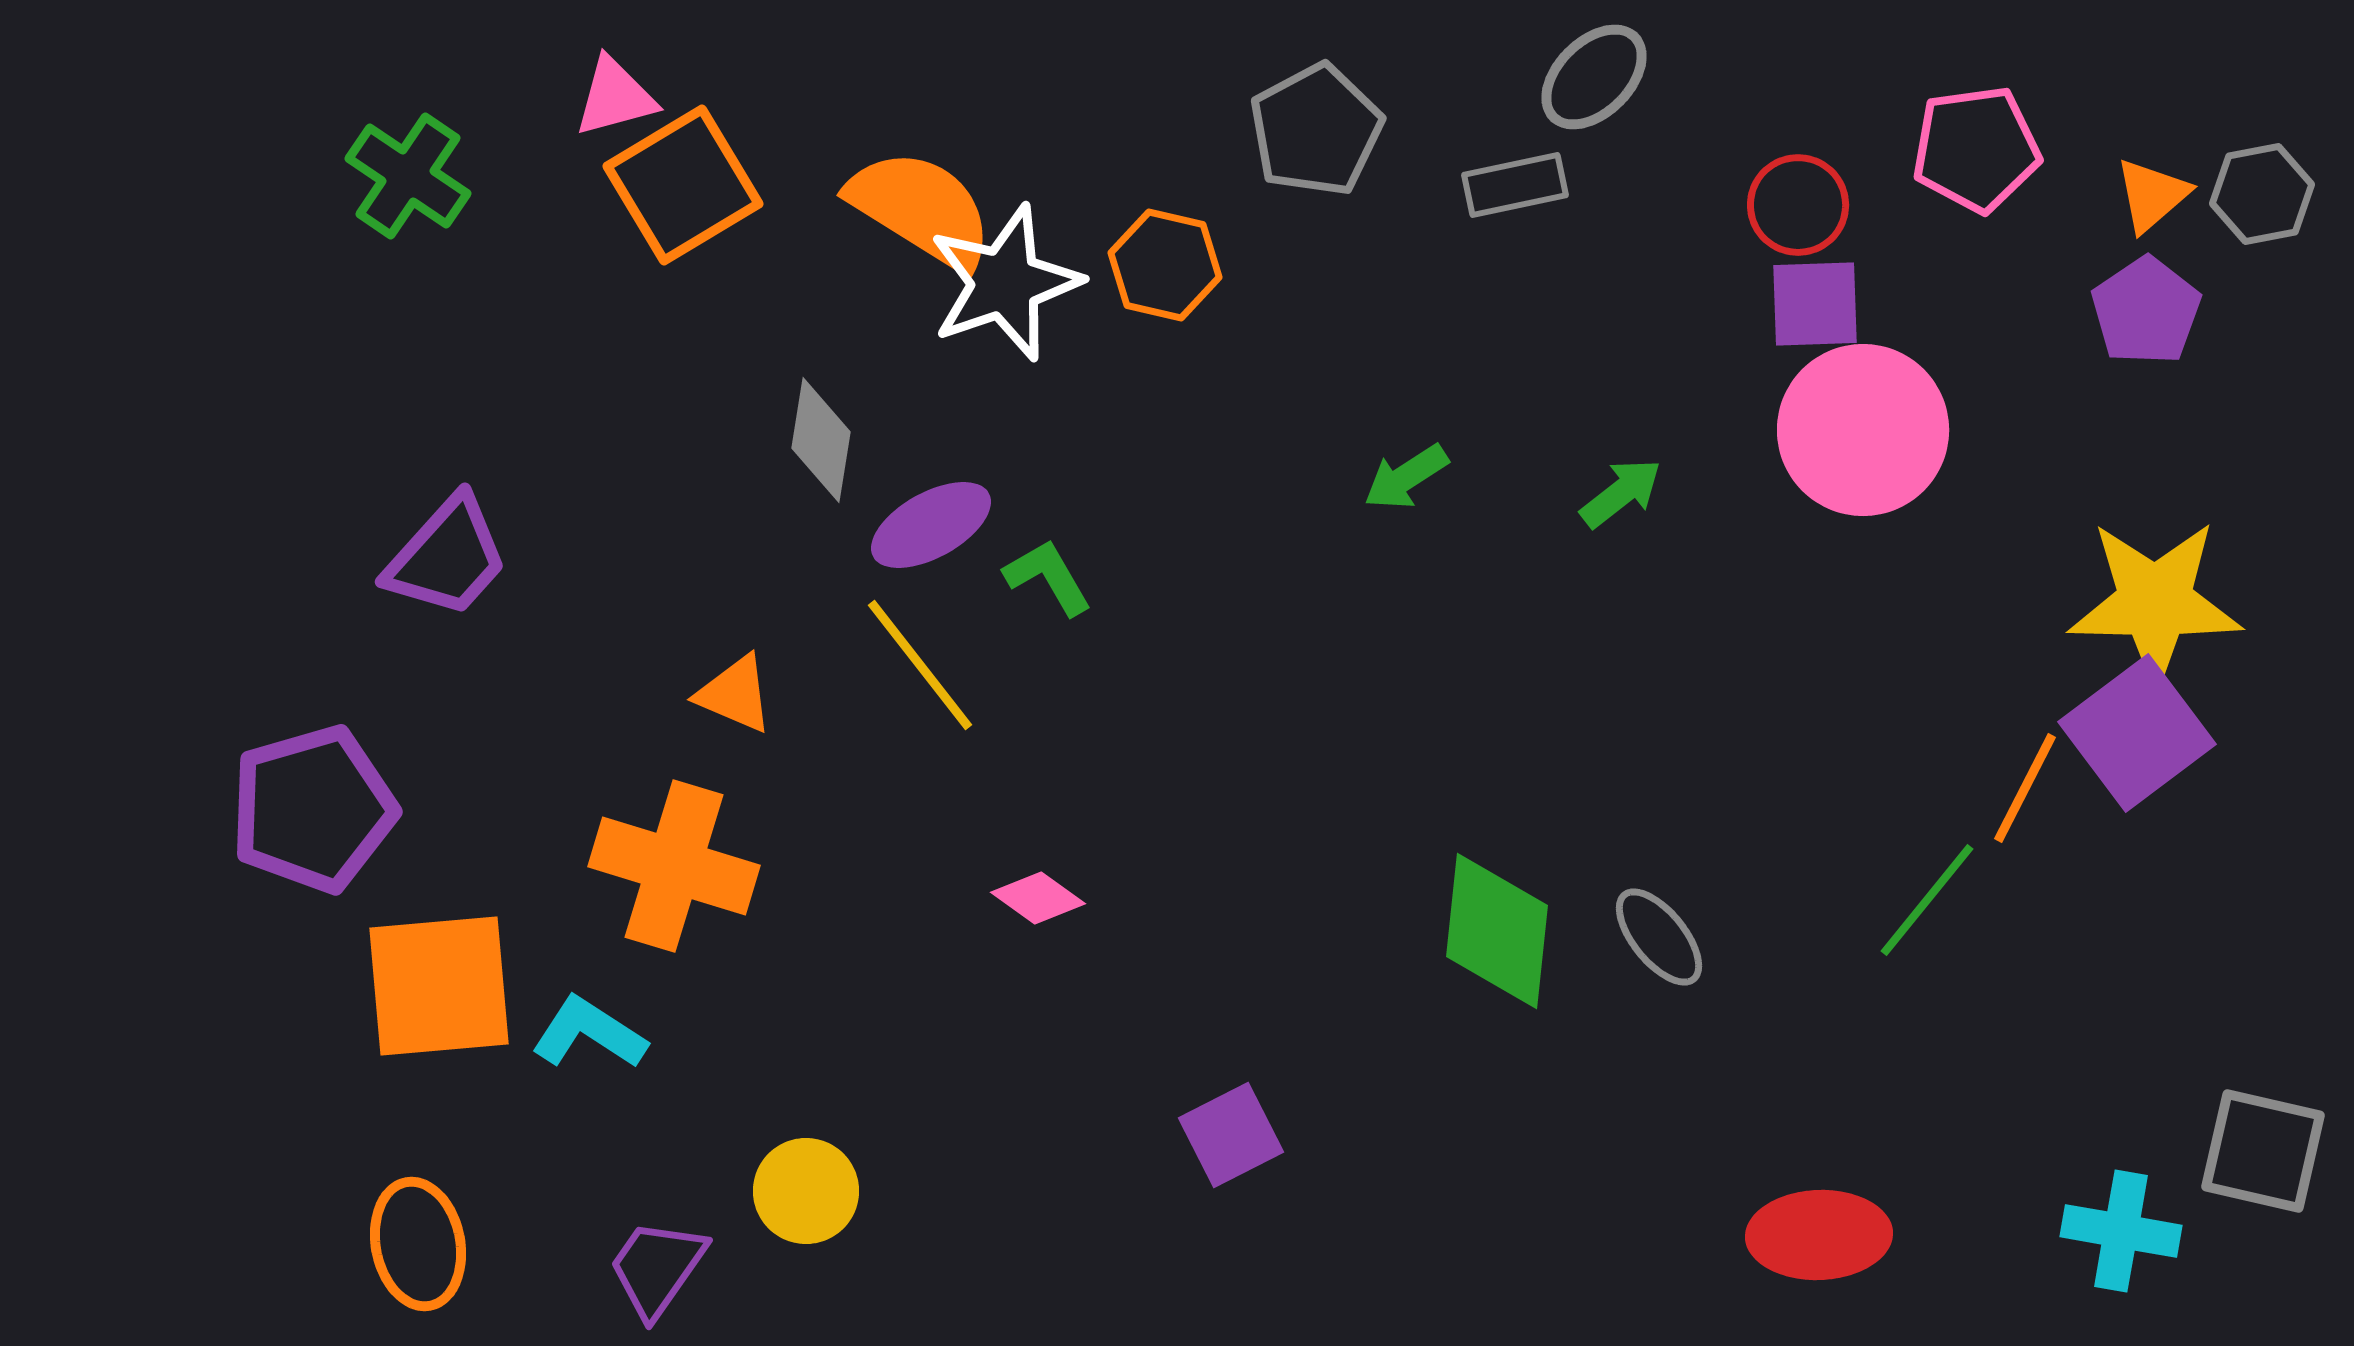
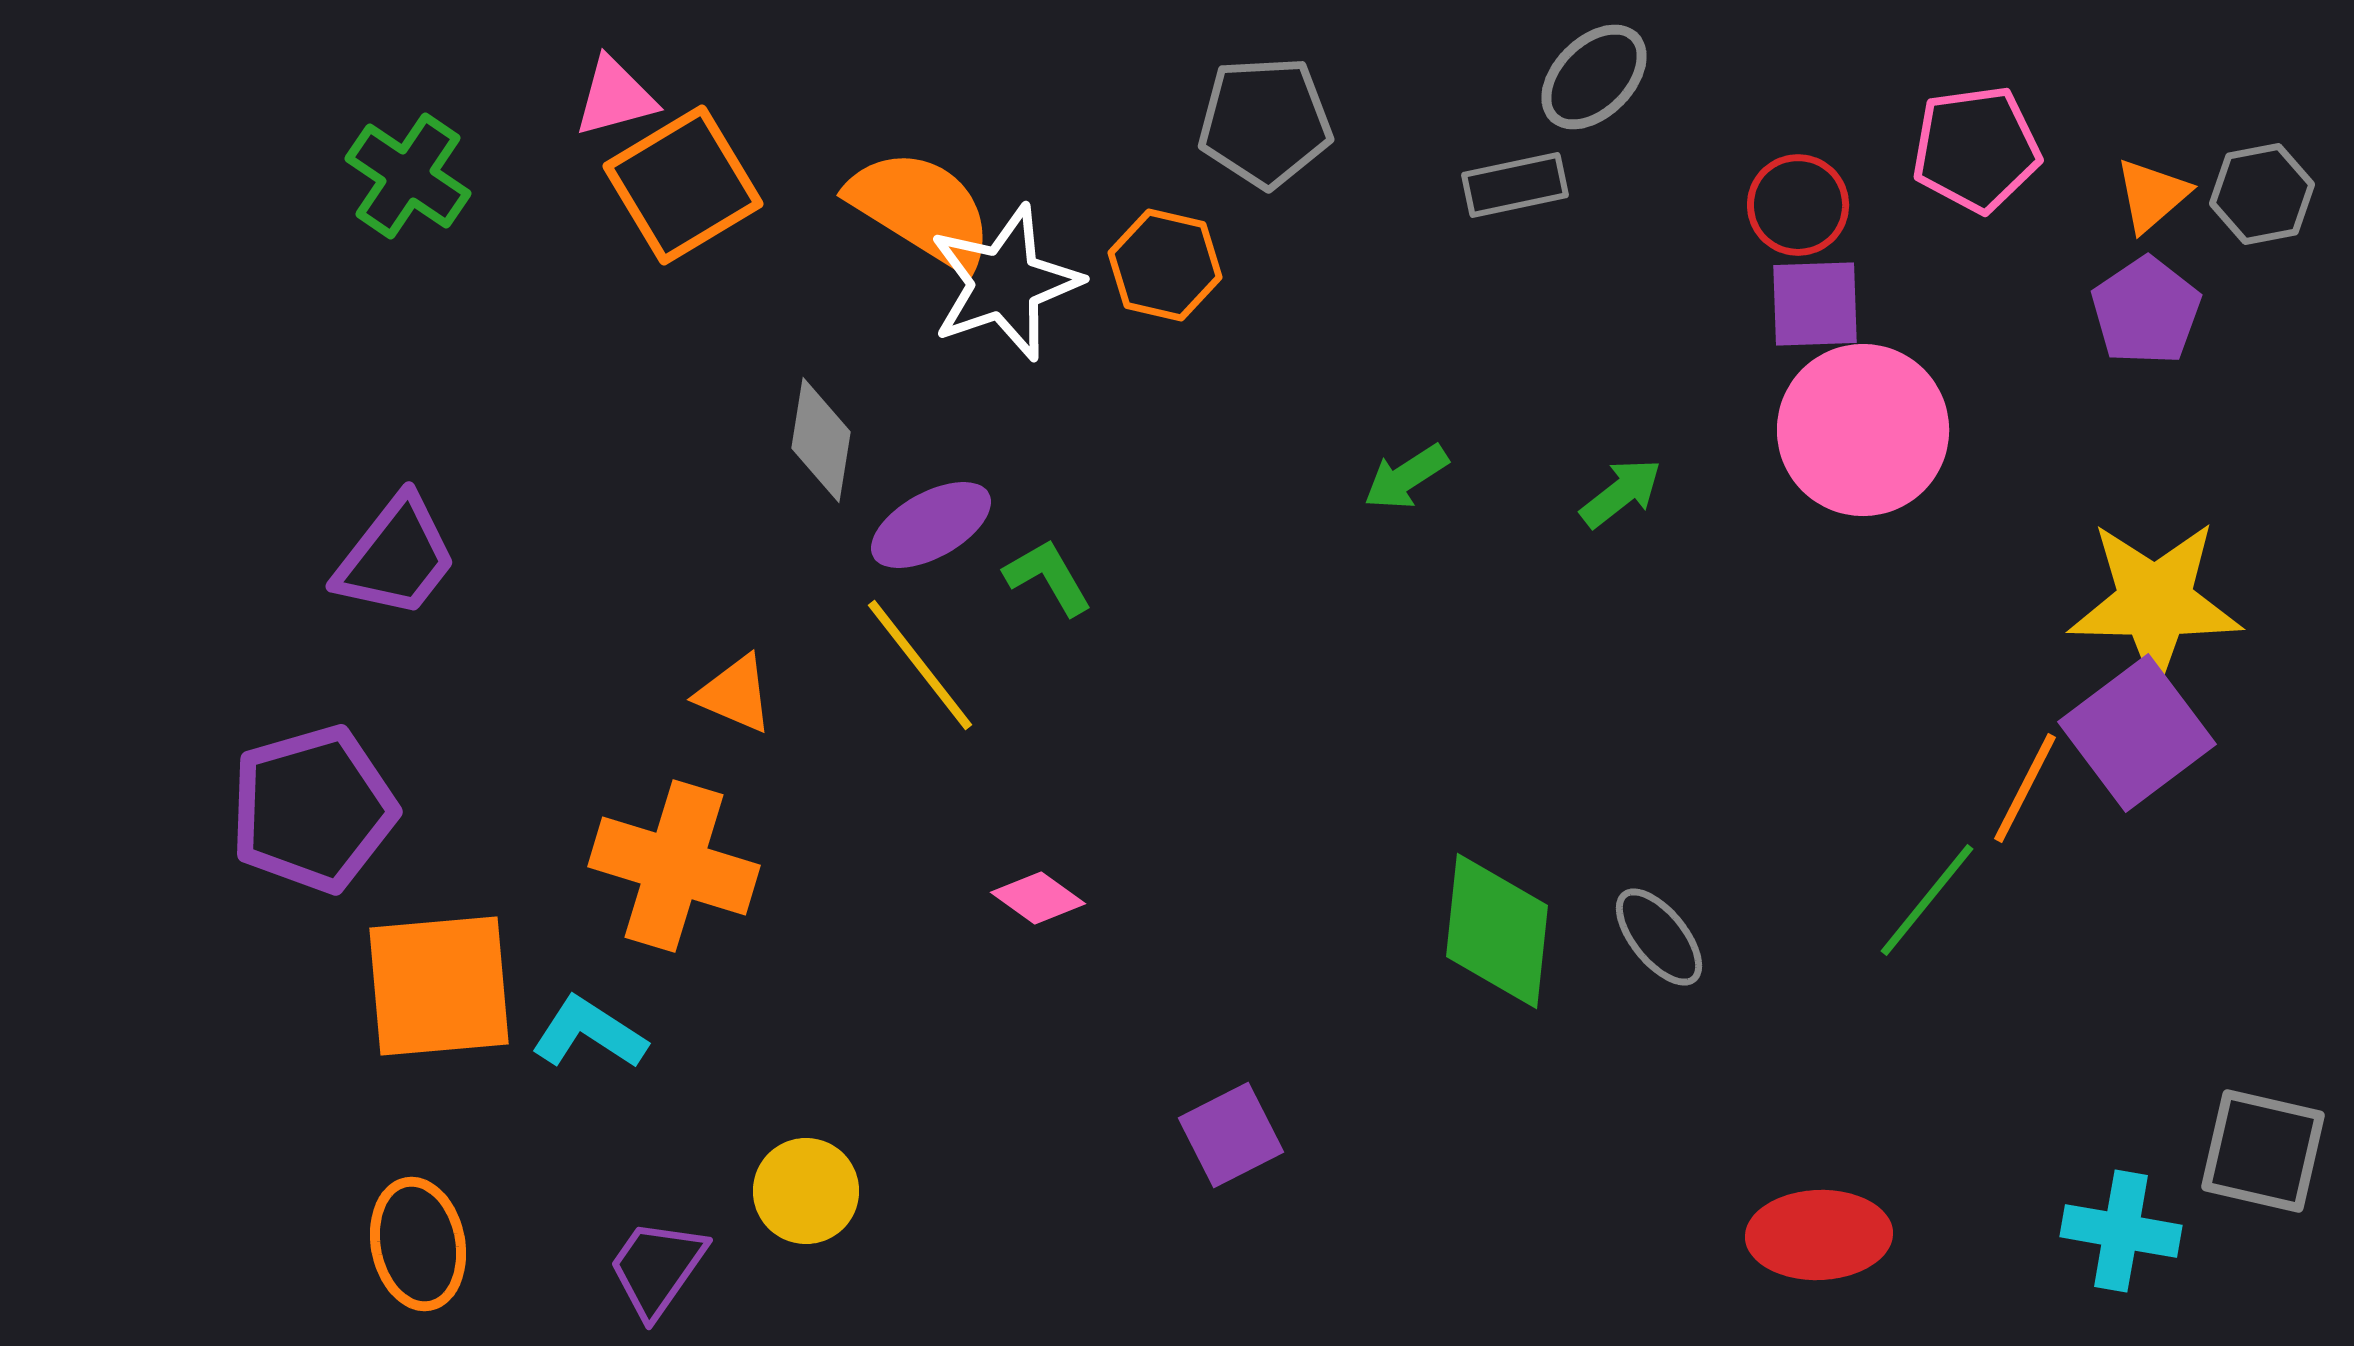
gray pentagon at (1316, 130): moved 51 px left, 8 px up; rotated 25 degrees clockwise
purple trapezoid at (447, 557): moved 51 px left; rotated 4 degrees counterclockwise
